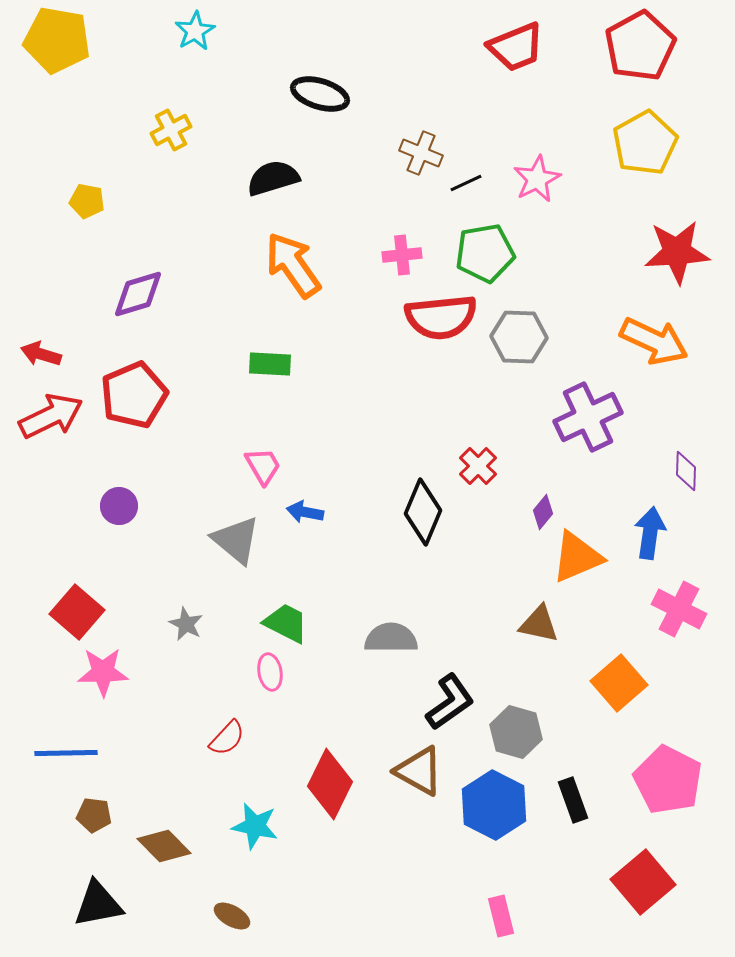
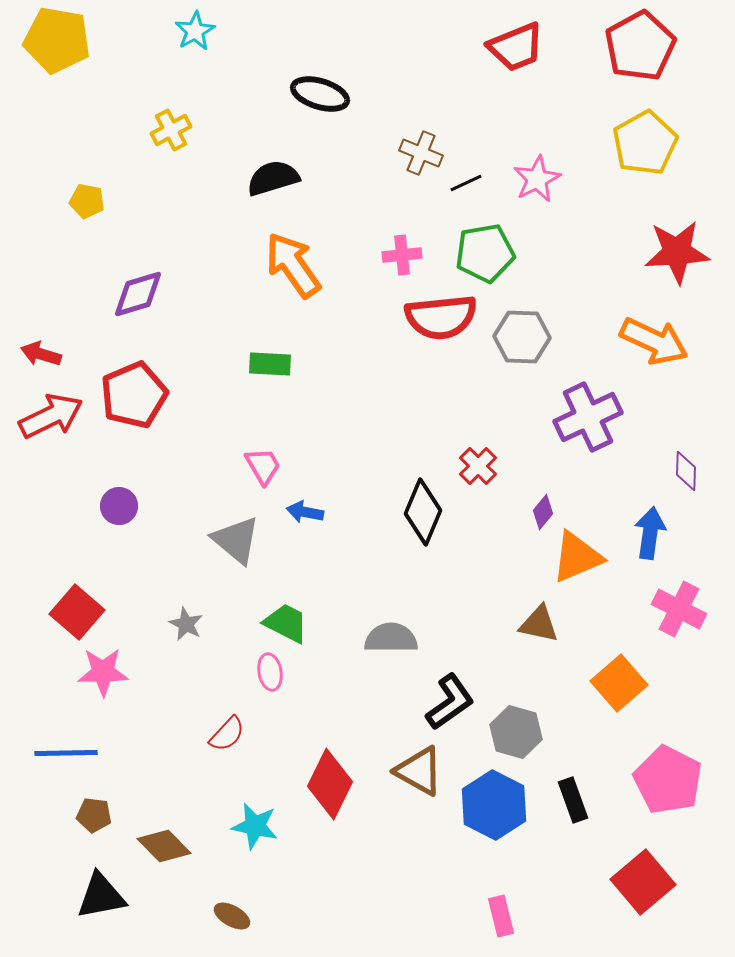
gray hexagon at (519, 337): moved 3 px right
red semicircle at (227, 738): moved 4 px up
black triangle at (98, 904): moved 3 px right, 8 px up
